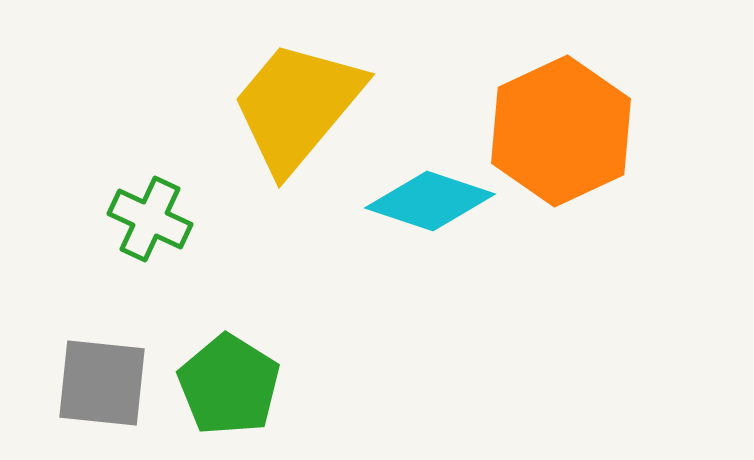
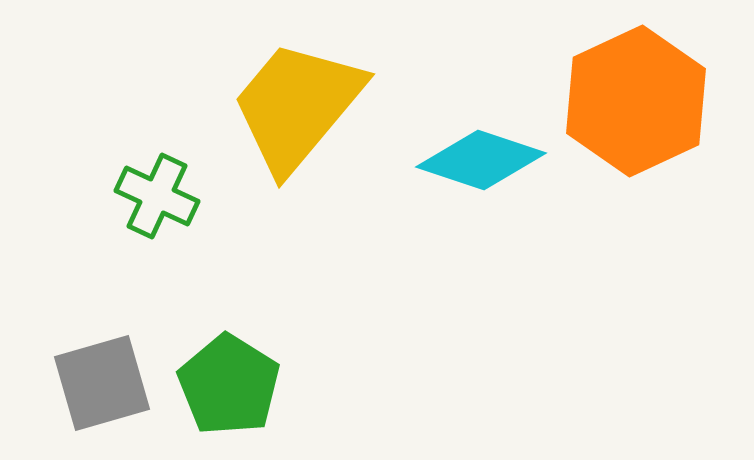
orange hexagon: moved 75 px right, 30 px up
cyan diamond: moved 51 px right, 41 px up
green cross: moved 7 px right, 23 px up
gray square: rotated 22 degrees counterclockwise
